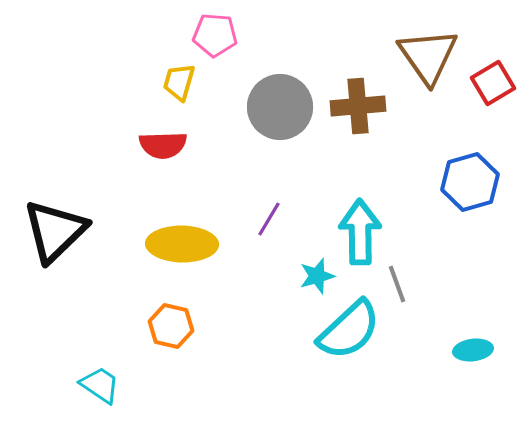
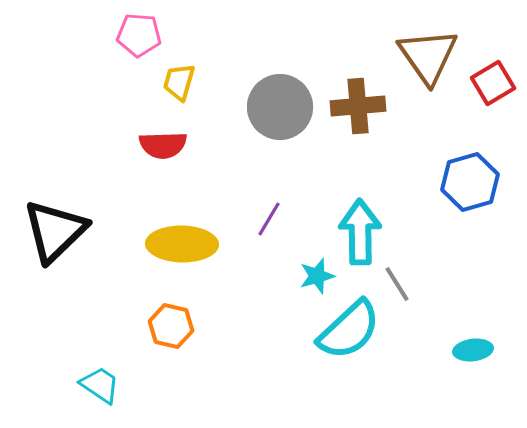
pink pentagon: moved 76 px left
gray line: rotated 12 degrees counterclockwise
